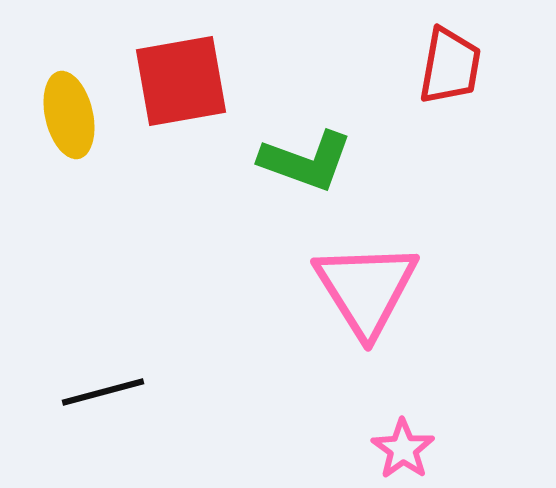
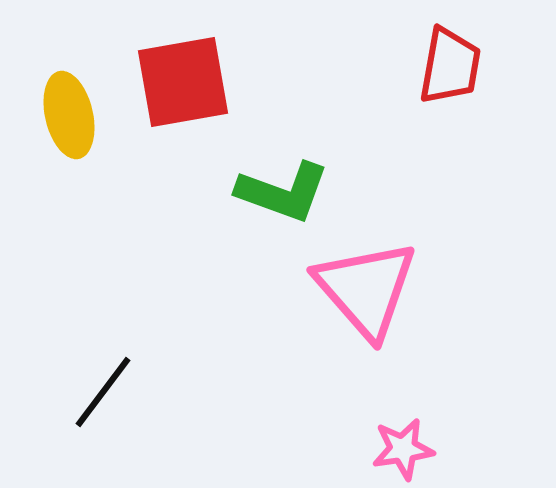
red square: moved 2 px right, 1 px down
green L-shape: moved 23 px left, 31 px down
pink triangle: rotated 9 degrees counterclockwise
black line: rotated 38 degrees counterclockwise
pink star: rotated 28 degrees clockwise
